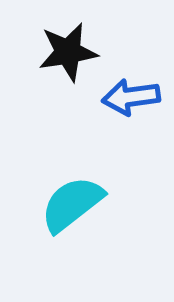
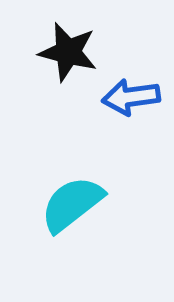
black star: rotated 24 degrees clockwise
